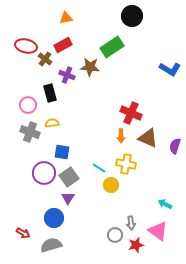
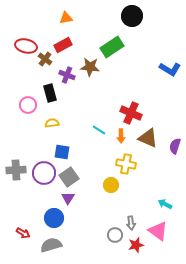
gray cross: moved 14 px left, 38 px down; rotated 24 degrees counterclockwise
cyan line: moved 38 px up
